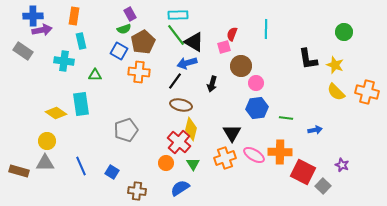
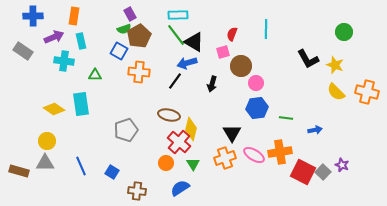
purple arrow at (42, 30): moved 12 px right, 7 px down; rotated 12 degrees counterclockwise
brown pentagon at (143, 42): moved 4 px left, 6 px up
pink square at (224, 47): moved 1 px left, 5 px down
black L-shape at (308, 59): rotated 20 degrees counterclockwise
brown ellipse at (181, 105): moved 12 px left, 10 px down
yellow diamond at (56, 113): moved 2 px left, 4 px up
orange cross at (280, 152): rotated 10 degrees counterclockwise
gray square at (323, 186): moved 14 px up
